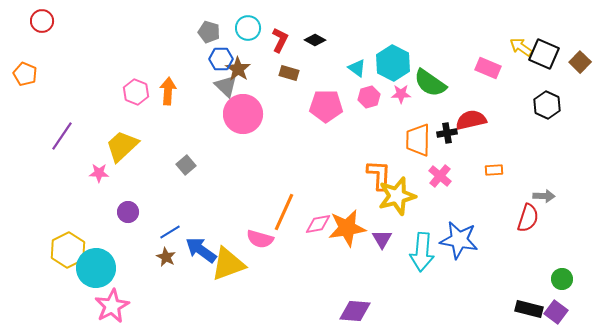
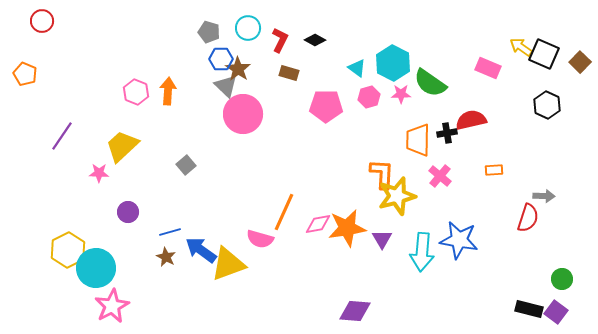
orange L-shape at (379, 175): moved 3 px right, 1 px up
blue line at (170, 232): rotated 15 degrees clockwise
